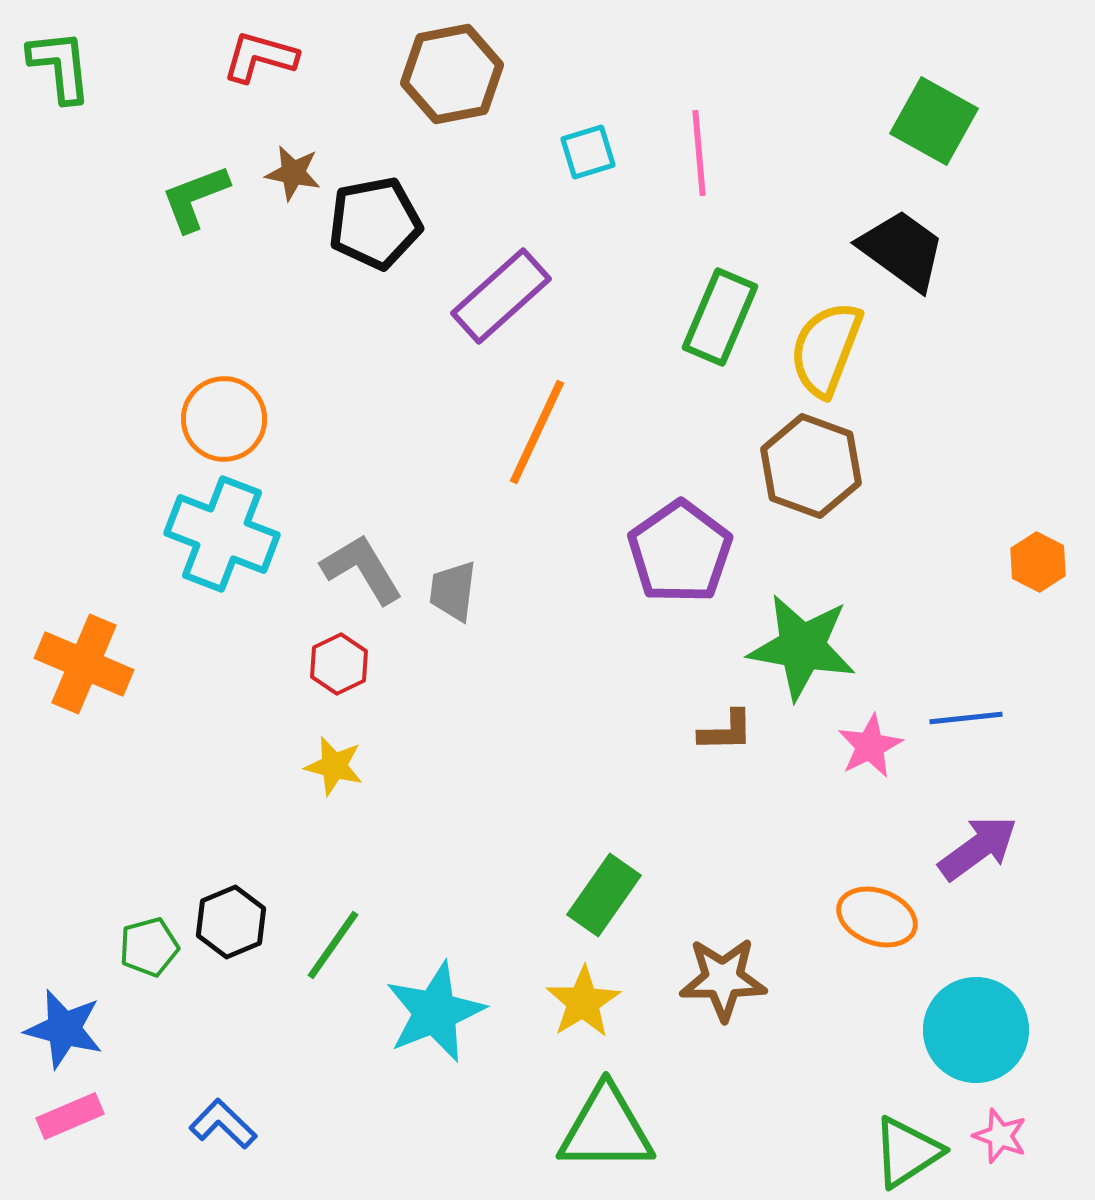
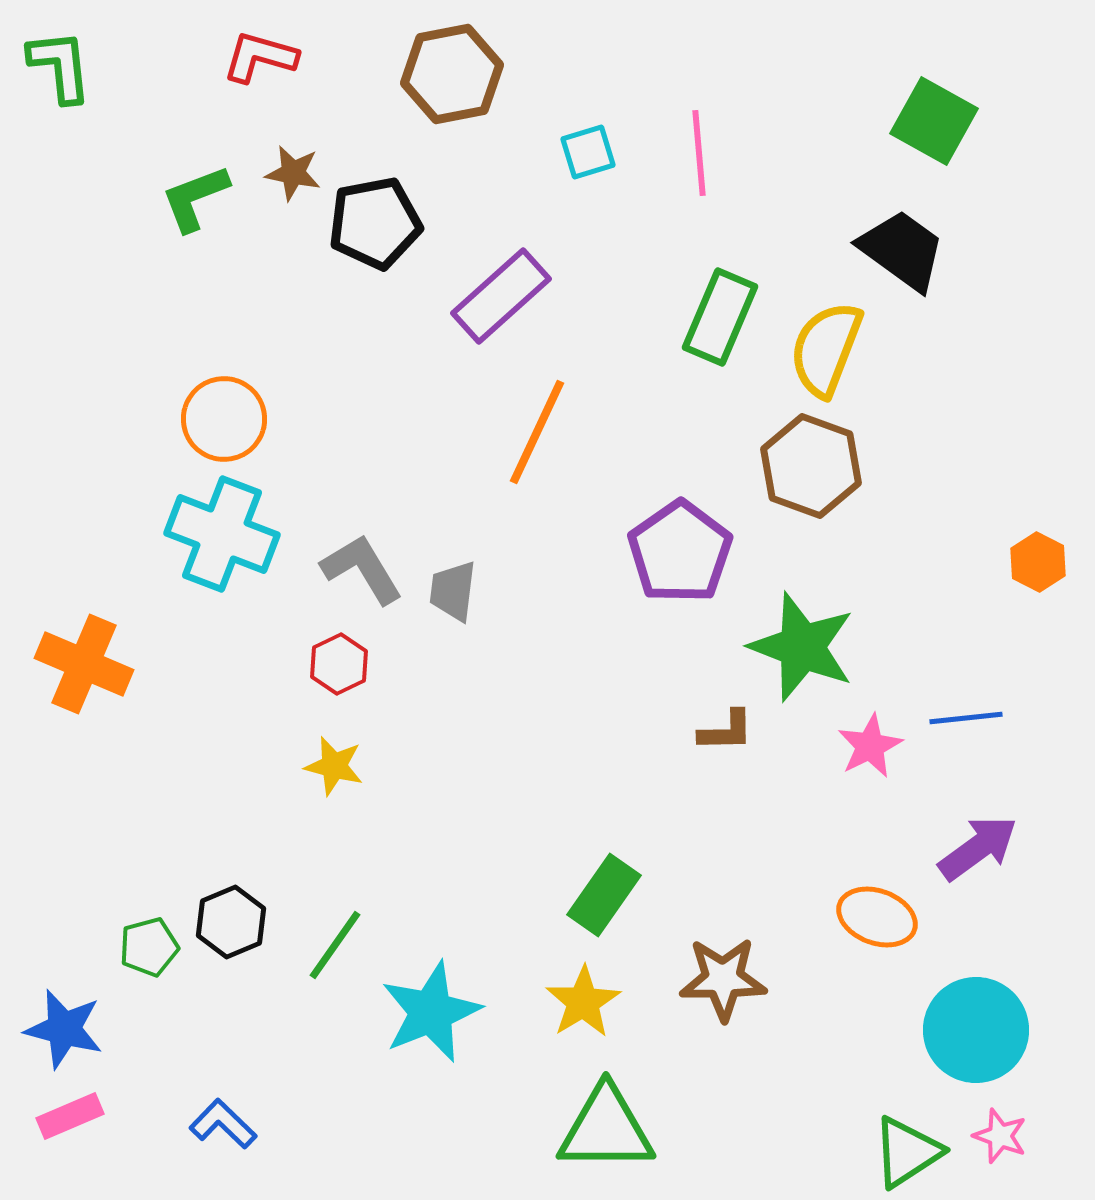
green star at (802, 647): rotated 11 degrees clockwise
green line at (333, 945): moved 2 px right
cyan star at (435, 1012): moved 4 px left
